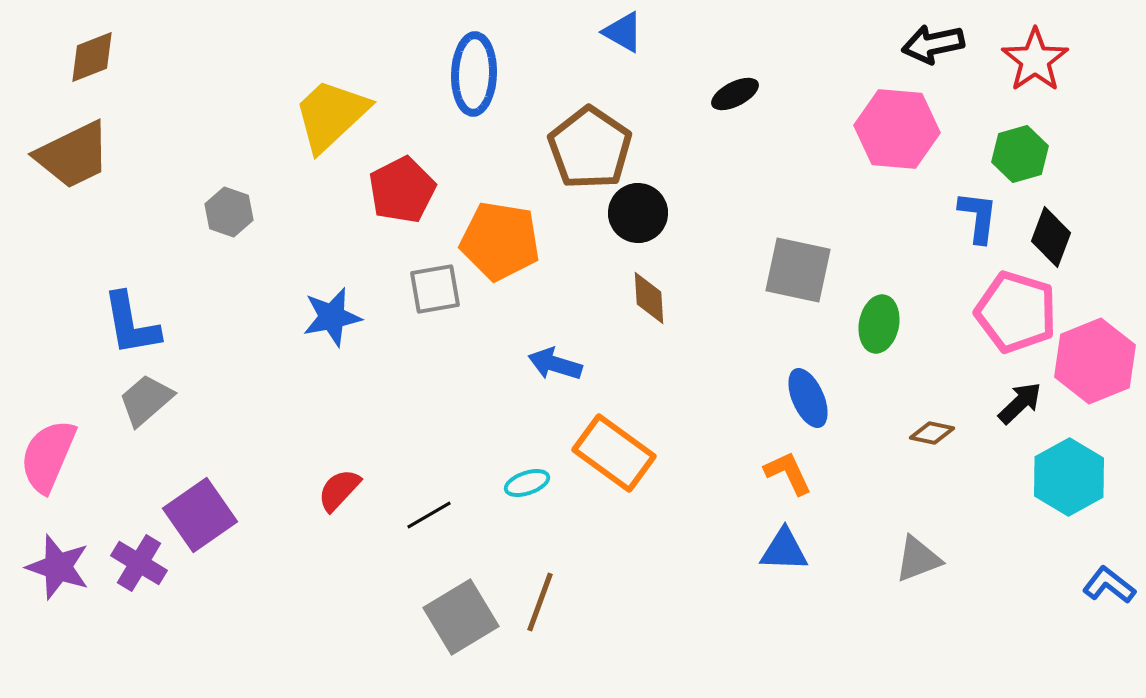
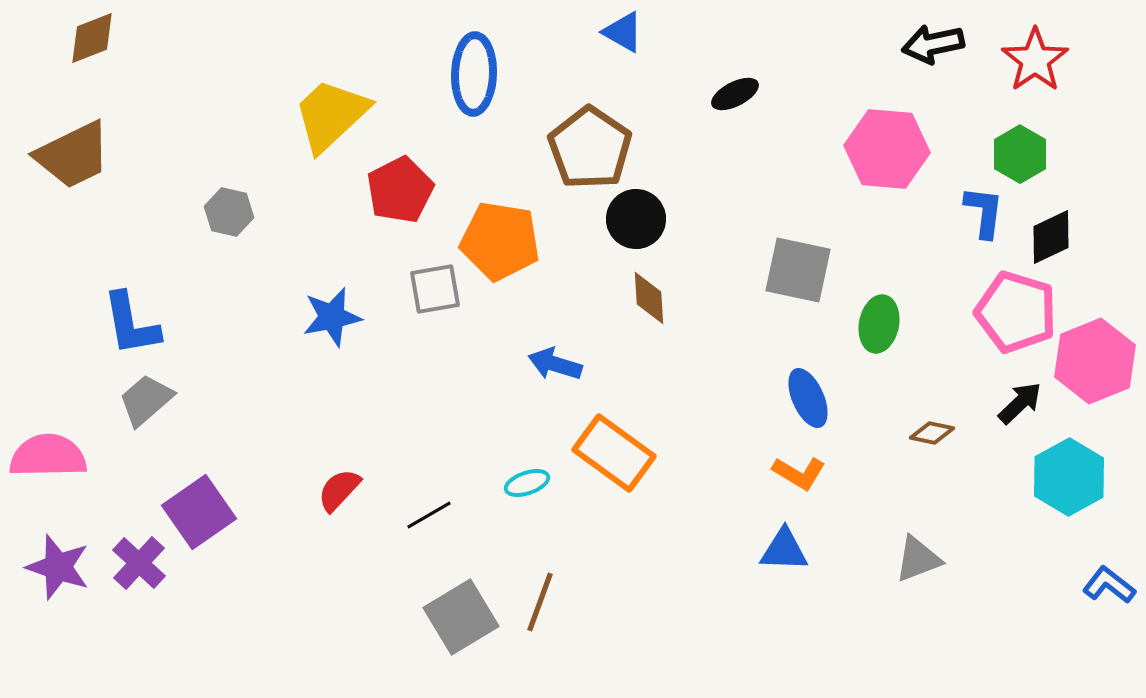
brown diamond at (92, 57): moved 19 px up
pink hexagon at (897, 129): moved 10 px left, 20 px down
green hexagon at (1020, 154): rotated 14 degrees counterclockwise
red pentagon at (402, 190): moved 2 px left
gray hexagon at (229, 212): rotated 6 degrees counterclockwise
black circle at (638, 213): moved 2 px left, 6 px down
blue L-shape at (978, 217): moved 6 px right, 5 px up
black diamond at (1051, 237): rotated 44 degrees clockwise
pink semicircle at (48, 456): rotated 66 degrees clockwise
orange L-shape at (788, 473): moved 11 px right; rotated 146 degrees clockwise
purple square at (200, 515): moved 1 px left, 3 px up
purple cross at (139, 563): rotated 12 degrees clockwise
